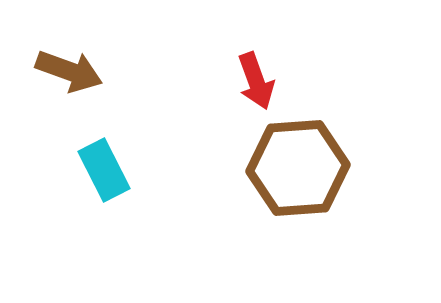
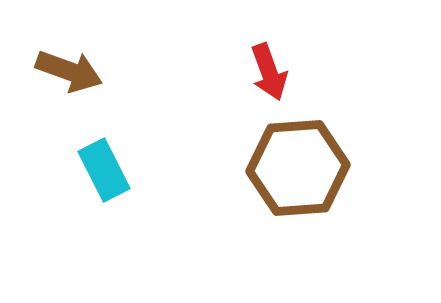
red arrow: moved 13 px right, 9 px up
